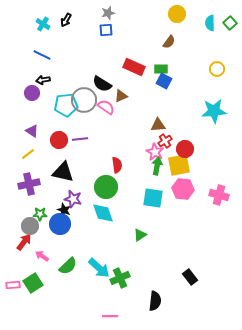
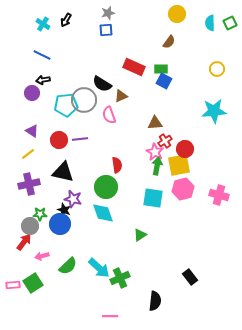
green square at (230, 23): rotated 16 degrees clockwise
pink semicircle at (106, 107): moved 3 px right, 8 px down; rotated 144 degrees counterclockwise
brown triangle at (158, 125): moved 3 px left, 2 px up
pink hexagon at (183, 189): rotated 20 degrees counterclockwise
pink arrow at (42, 256): rotated 48 degrees counterclockwise
